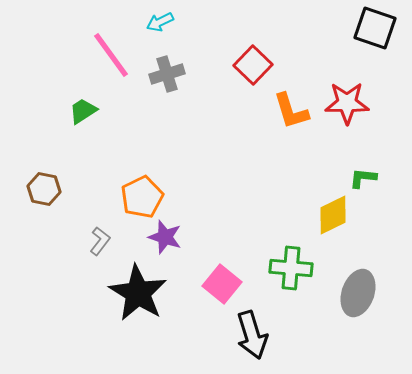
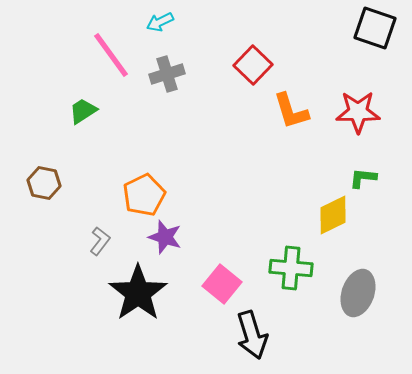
red star: moved 11 px right, 9 px down
brown hexagon: moved 6 px up
orange pentagon: moved 2 px right, 2 px up
black star: rotated 6 degrees clockwise
